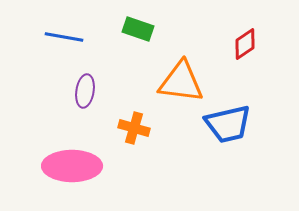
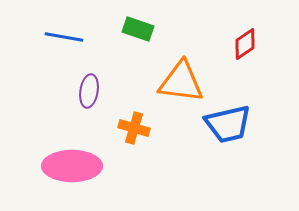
purple ellipse: moved 4 px right
